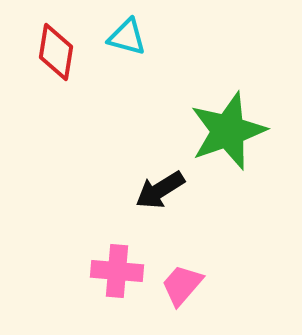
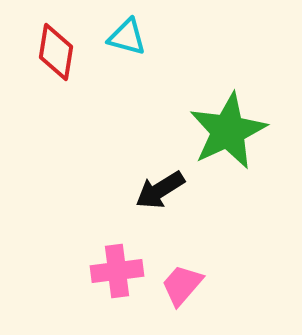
green star: rotated 6 degrees counterclockwise
pink cross: rotated 12 degrees counterclockwise
